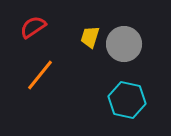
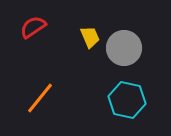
yellow trapezoid: rotated 140 degrees clockwise
gray circle: moved 4 px down
orange line: moved 23 px down
